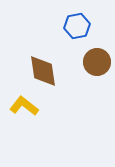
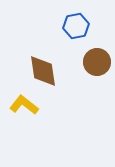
blue hexagon: moved 1 px left
yellow L-shape: moved 1 px up
